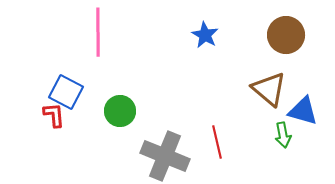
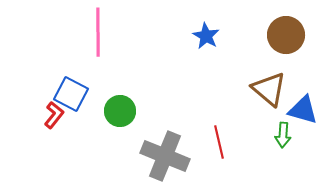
blue star: moved 1 px right, 1 px down
blue square: moved 5 px right, 2 px down
blue triangle: moved 1 px up
red L-shape: rotated 44 degrees clockwise
green arrow: rotated 15 degrees clockwise
red line: moved 2 px right
